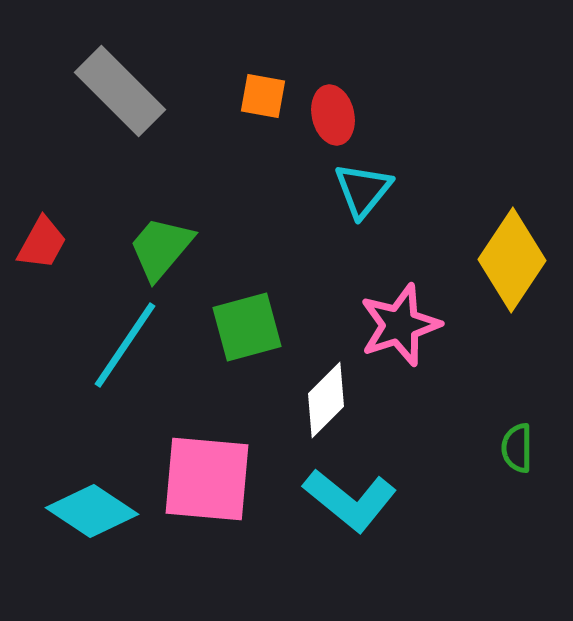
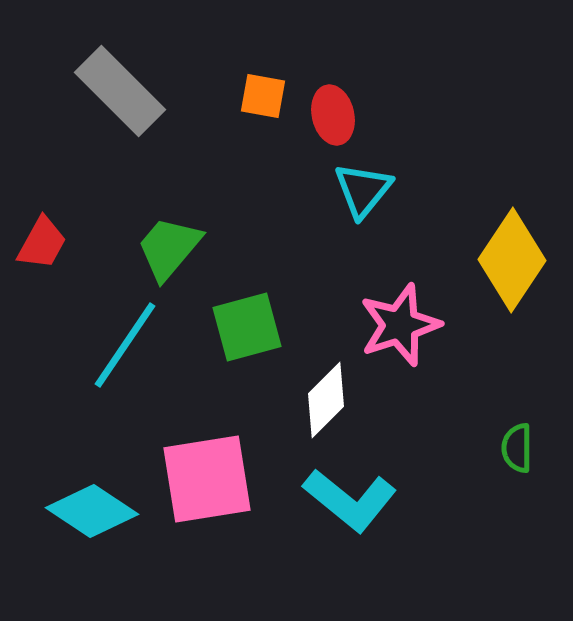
green trapezoid: moved 8 px right
pink square: rotated 14 degrees counterclockwise
